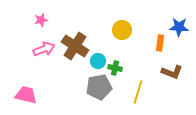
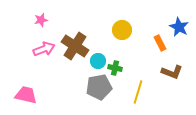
blue star: rotated 24 degrees clockwise
orange rectangle: rotated 35 degrees counterclockwise
